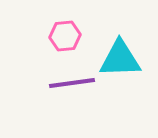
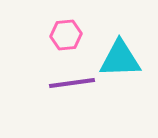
pink hexagon: moved 1 px right, 1 px up
